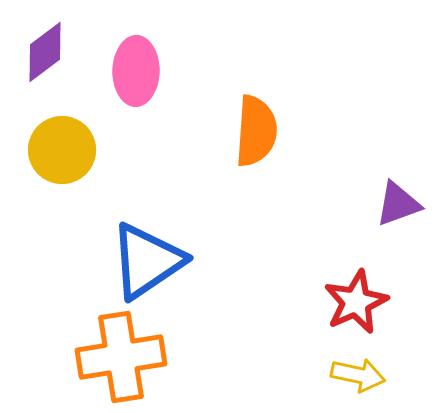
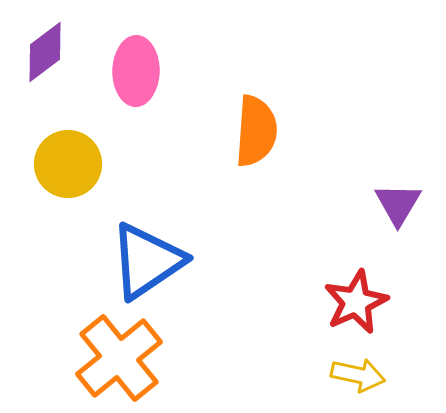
yellow circle: moved 6 px right, 14 px down
purple triangle: rotated 39 degrees counterclockwise
orange cross: moved 2 px left, 1 px down; rotated 30 degrees counterclockwise
